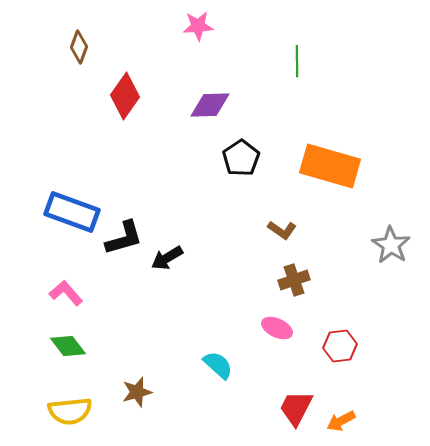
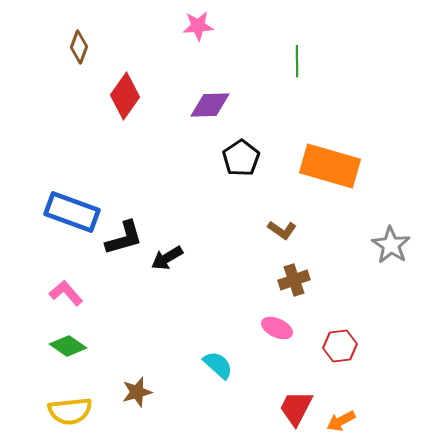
green diamond: rotated 18 degrees counterclockwise
